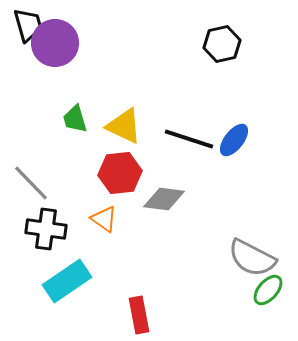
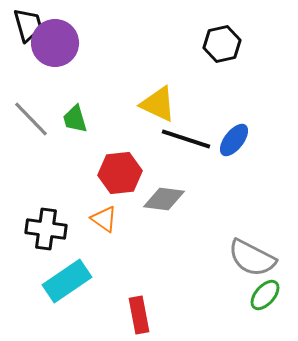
yellow triangle: moved 34 px right, 22 px up
black line: moved 3 px left
gray line: moved 64 px up
green ellipse: moved 3 px left, 5 px down
